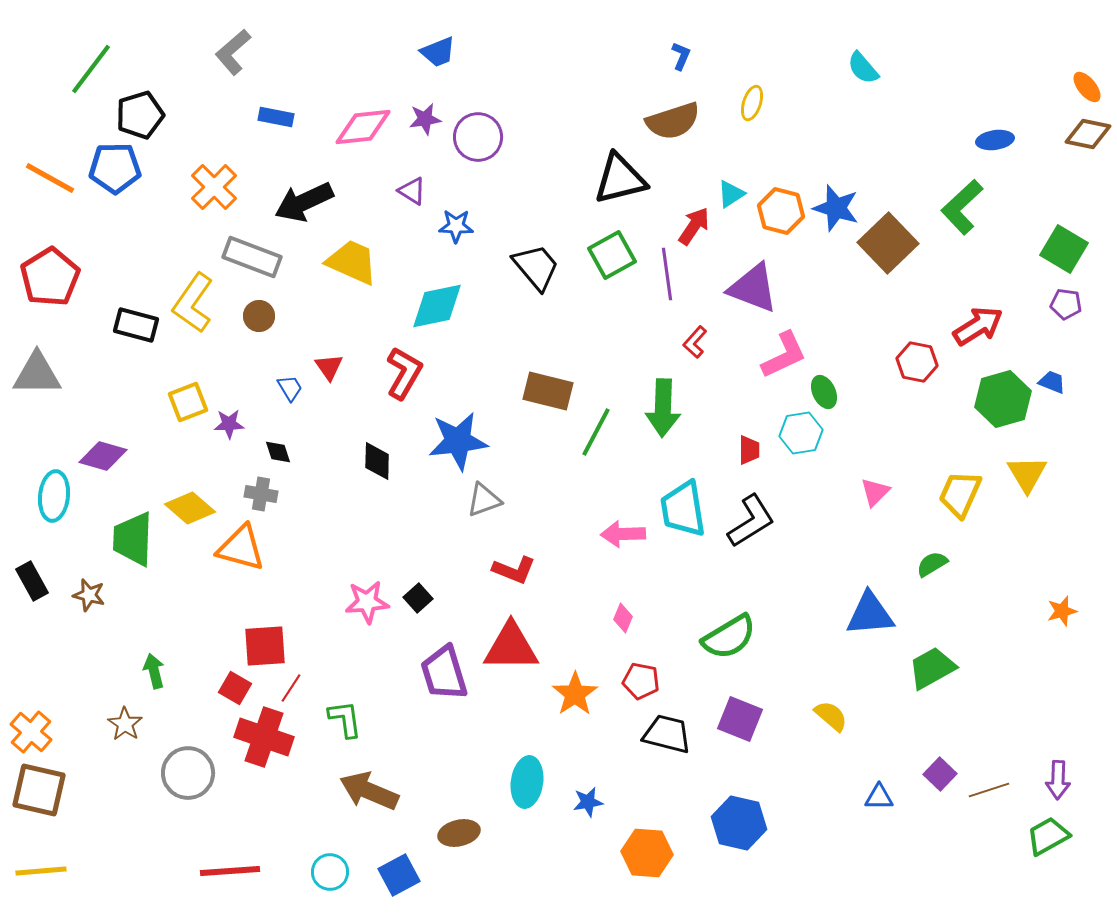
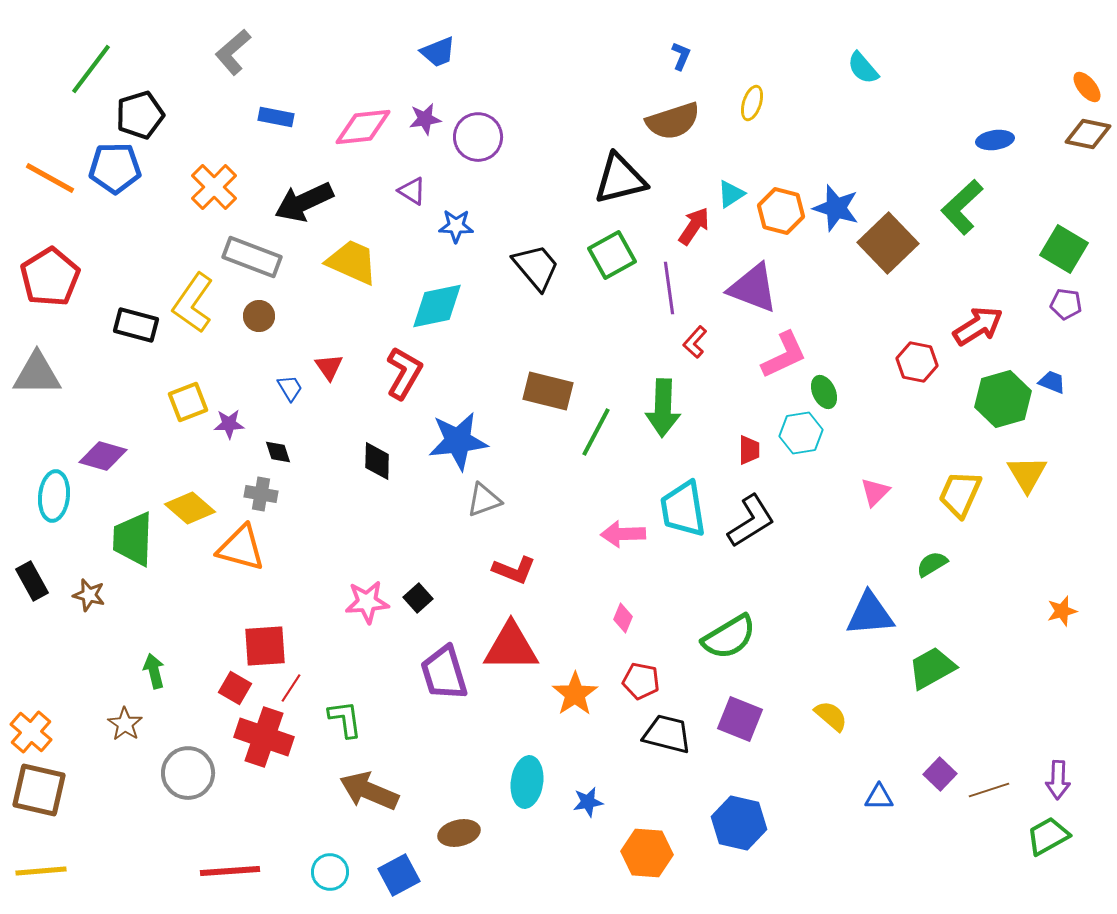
purple line at (667, 274): moved 2 px right, 14 px down
